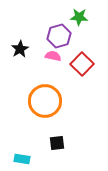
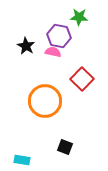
purple hexagon: rotated 25 degrees clockwise
black star: moved 6 px right, 3 px up; rotated 12 degrees counterclockwise
pink semicircle: moved 4 px up
red square: moved 15 px down
black square: moved 8 px right, 4 px down; rotated 28 degrees clockwise
cyan rectangle: moved 1 px down
